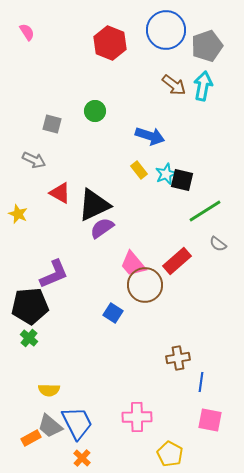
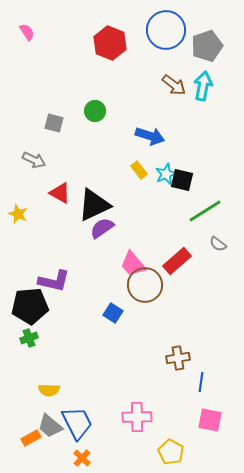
gray square: moved 2 px right, 1 px up
purple L-shape: moved 7 px down; rotated 36 degrees clockwise
green cross: rotated 30 degrees clockwise
yellow pentagon: moved 1 px right, 2 px up
